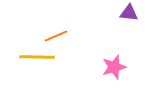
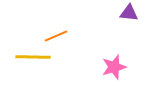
yellow line: moved 4 px left
